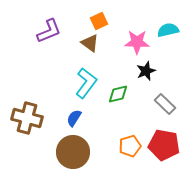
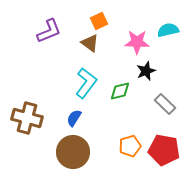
green diamond: moved 2 px right, 3 px up
red pentagon: moved 5 px down
